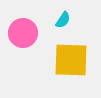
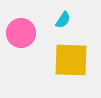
pink circle: moved 2 px left
